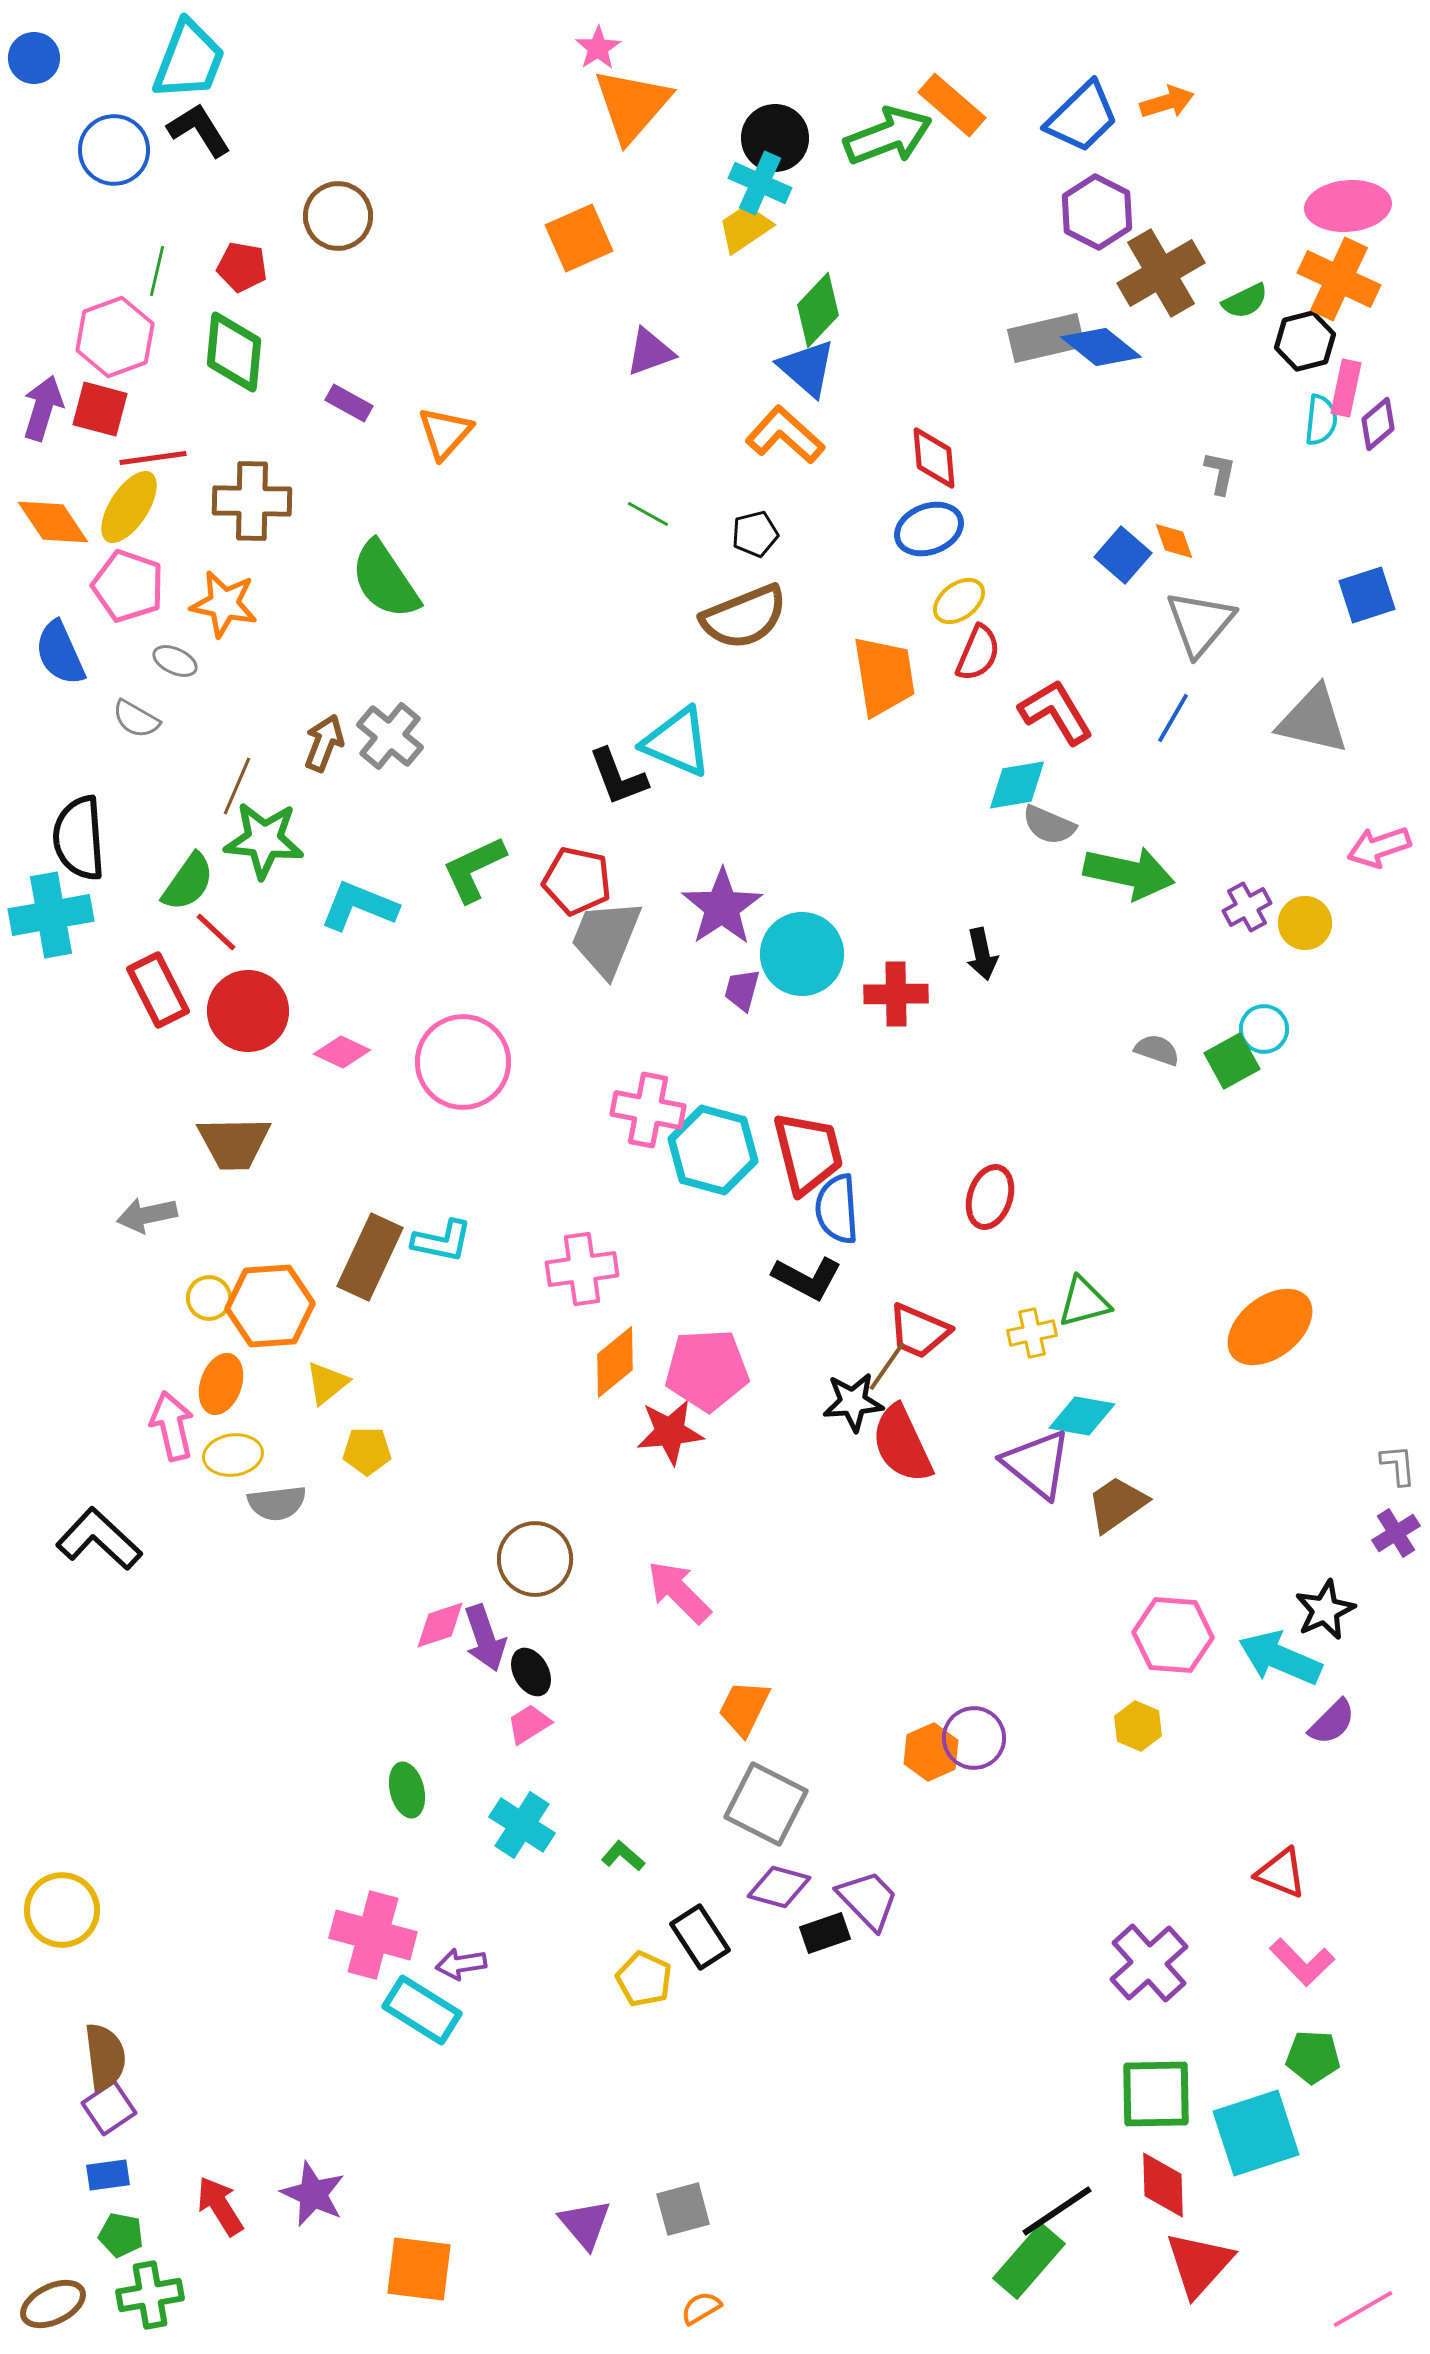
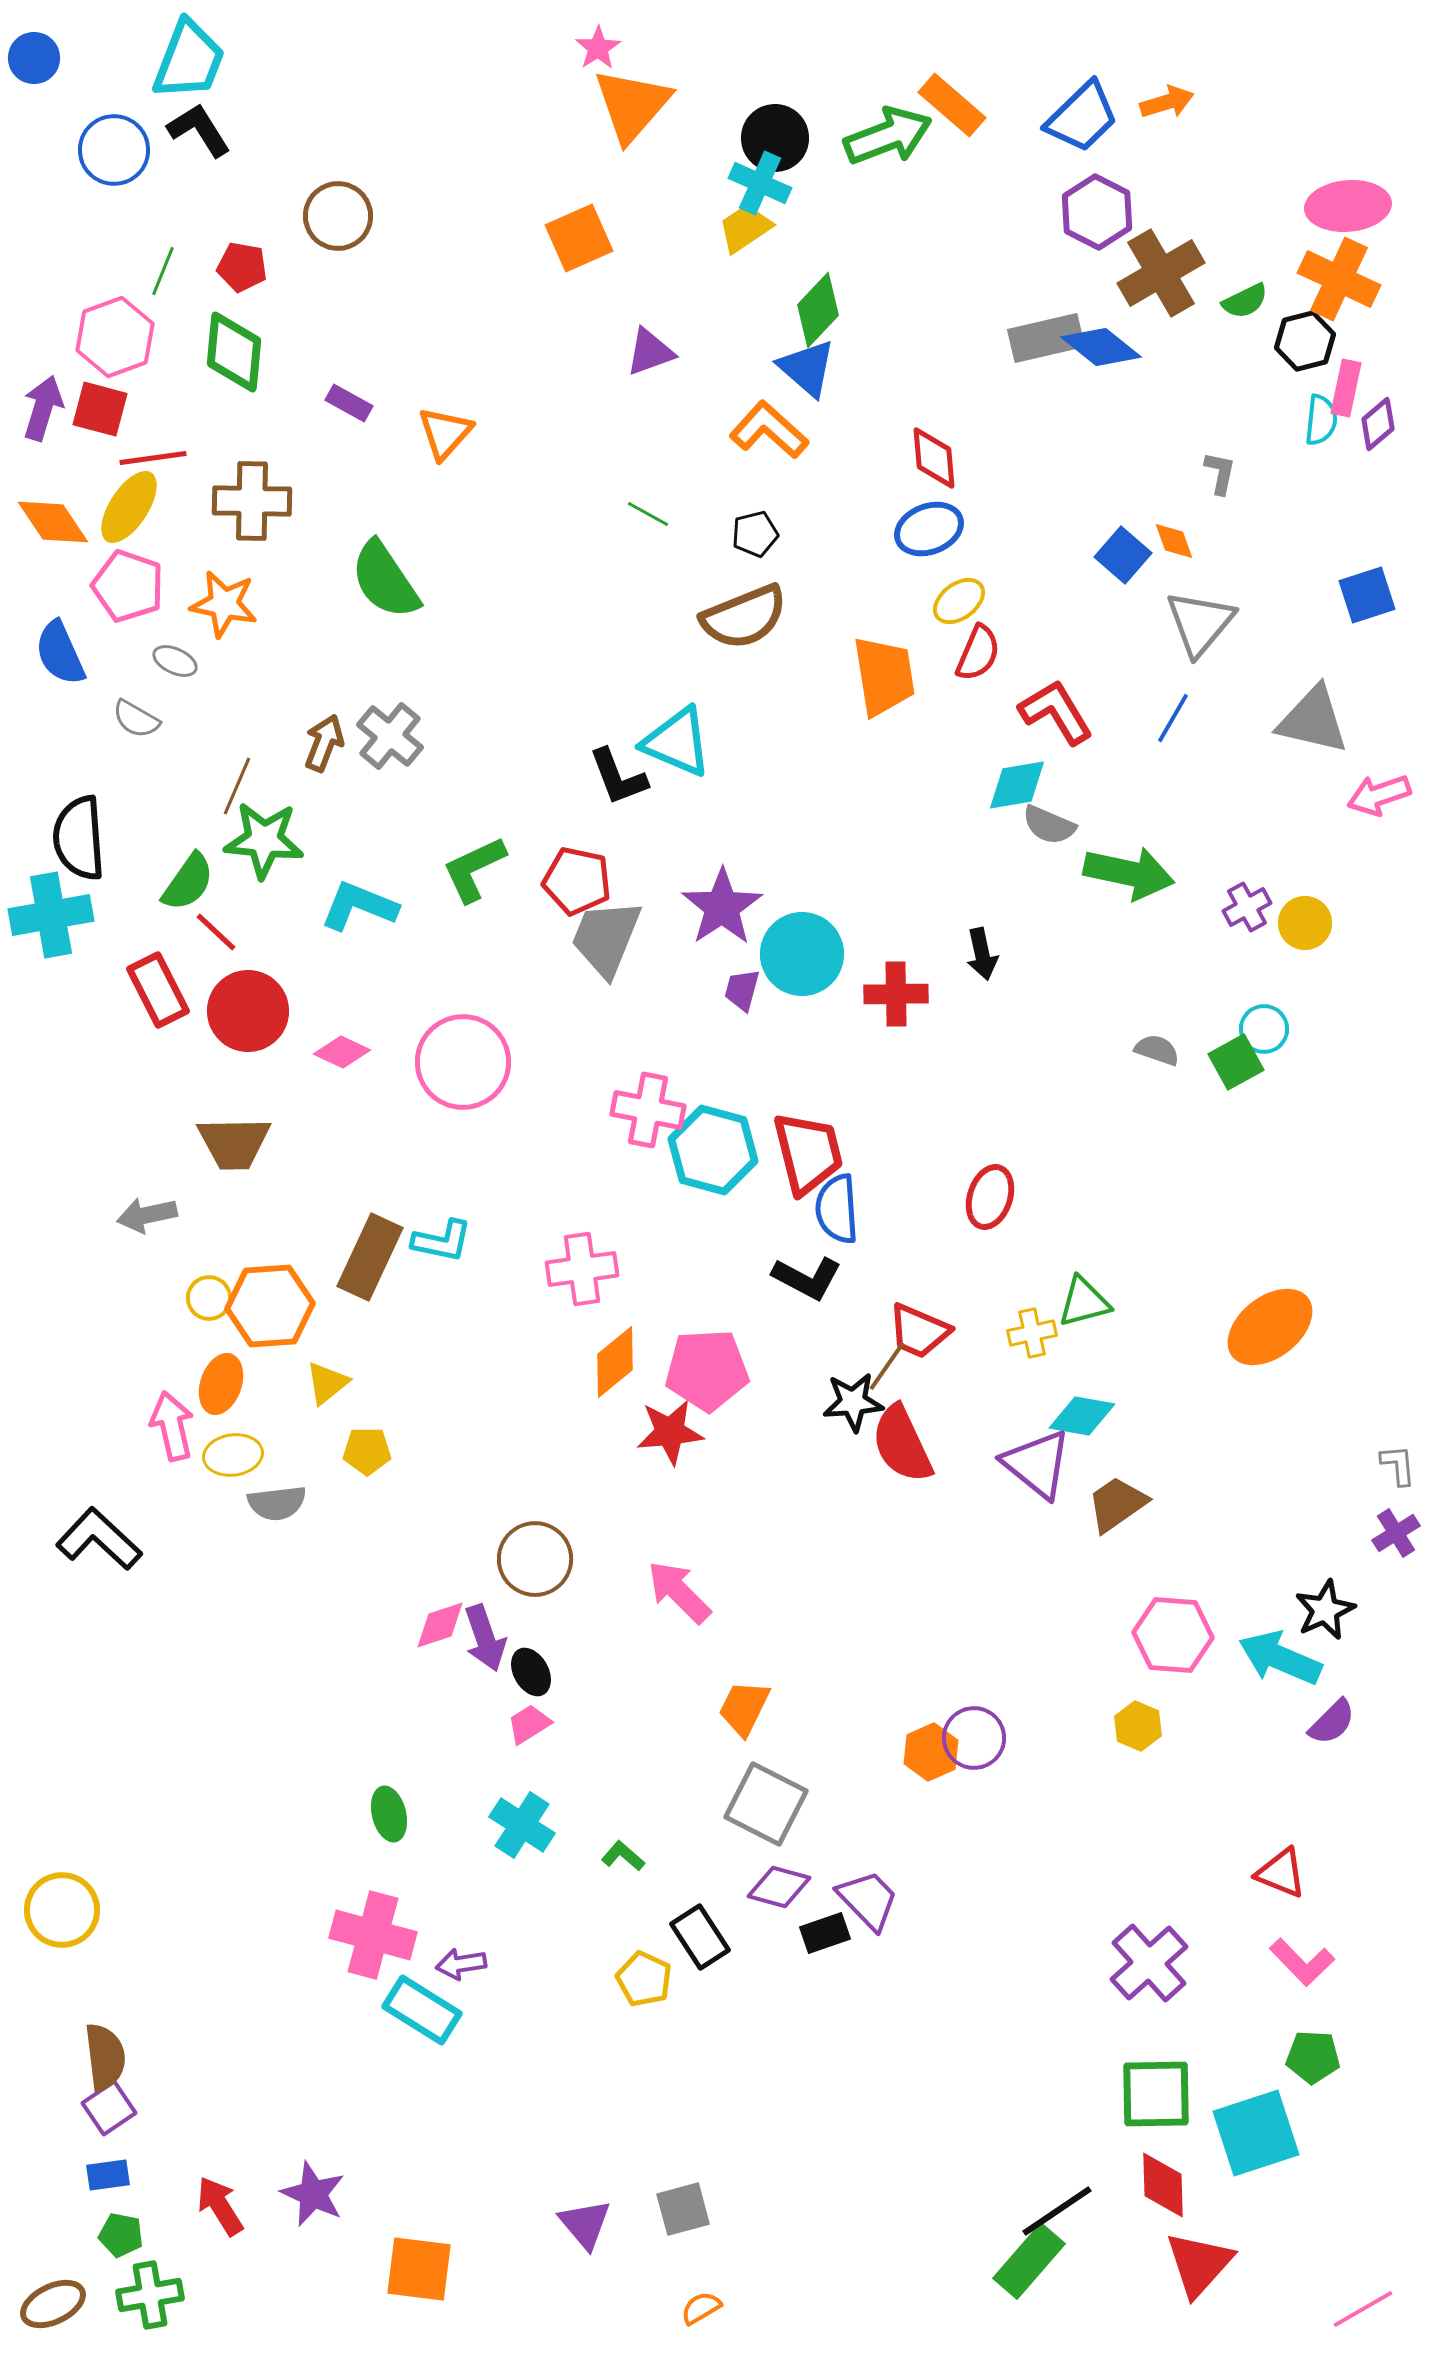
green line at (157, 271): moved 6 px right; rotated 9 degrees clockwise
orange L-shape at (785, 435): moved 16 px left, 5 px up
pink arrow at (1379, 847): moved 52 px up
green square at (1232, 1061): moved 4 px right, 1 px down
green ellipse at (407, 1790): moved 18 px left, 24 px down
